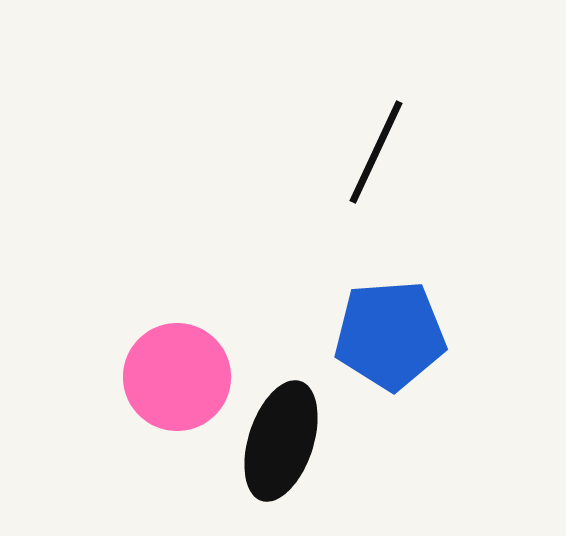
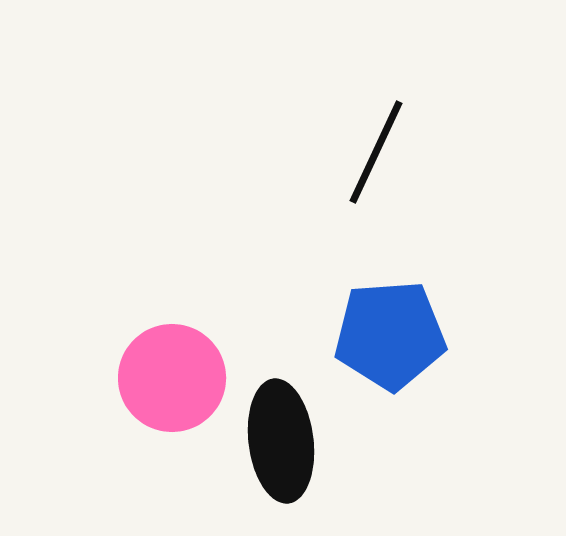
pink circle: moved 5 px left, 1 px down
black ellipse: rotated 25 degrees counterclockwise
